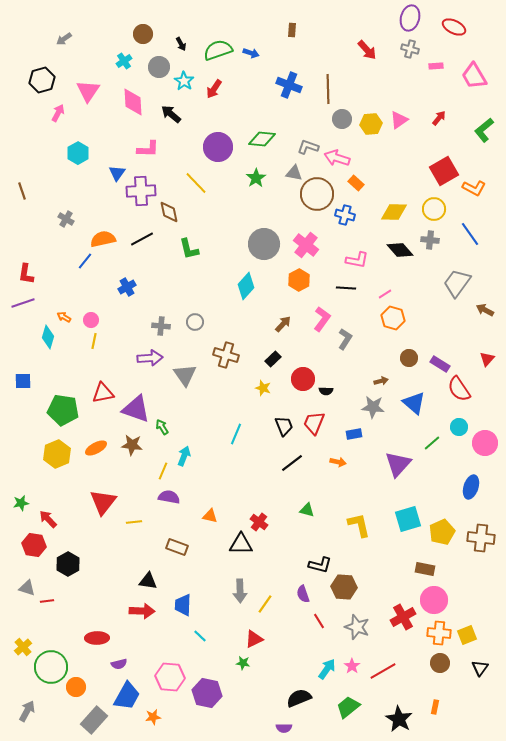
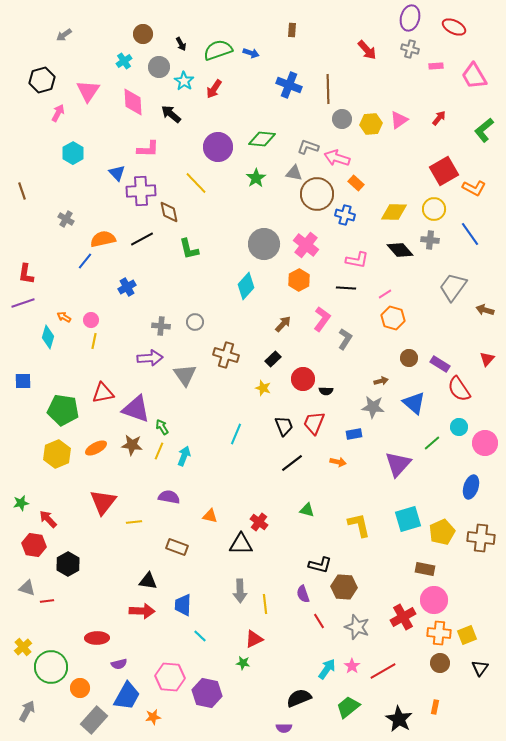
gray arrow at (64, 39): moved 4 px up
cyan hexagon at (78, 153): moved 5 px left
blue triangle at (117, 173): rotated 18 degrees counterclockwise
gray trapezoid at (457, 283): moved 4 px left, 4 px down
brown arrow at (485, 310): rotated 12 degrees counterclockwise
yellow line at (163, 471): moved 4 px left, 20 px up
yellow line at (265, 604): rotated 42 degrees counterclockwise
orange circle at (76, 687): moved 4 px right, 1 px down
